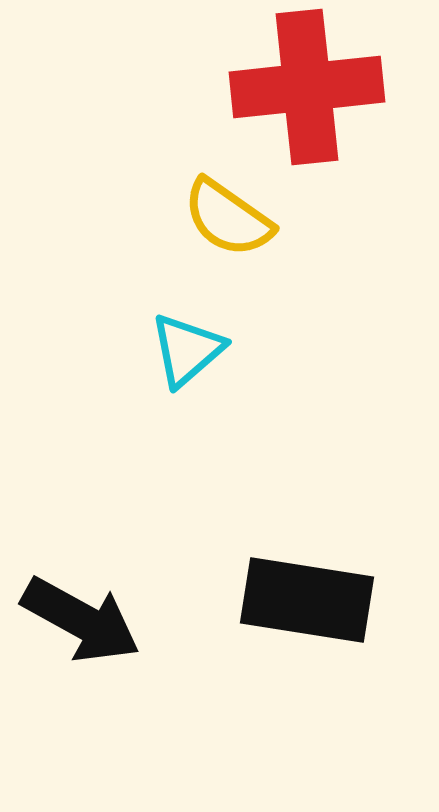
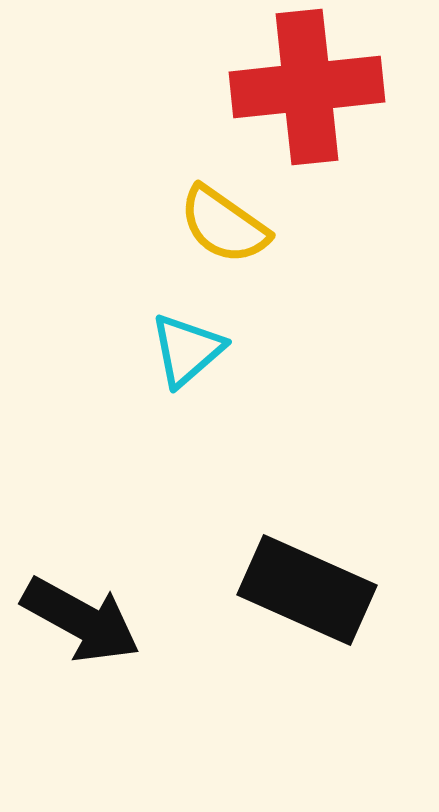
yellow semicircle: moved 4 px left, 7 px down
black rectangle: moved 10 px up; rotated 15 degrees clockwise
